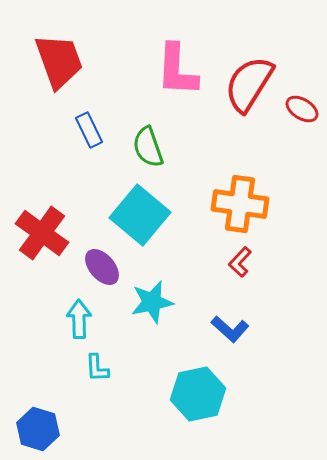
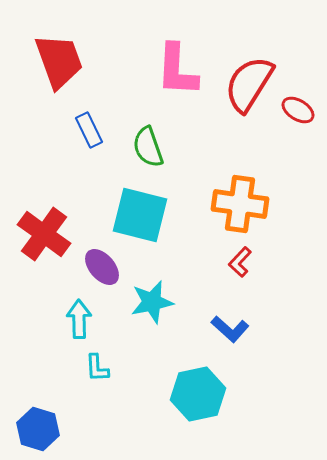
red ellipse: moved 4 px left, 1 px down
cyan square: rotated 26 degrees counterclockwise
red cross: moved 2 px right, 1 px down
